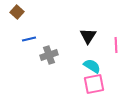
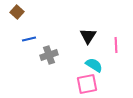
cyan semicircle: moved 2 px right, 1 px up
pink square: moved 7 px left
